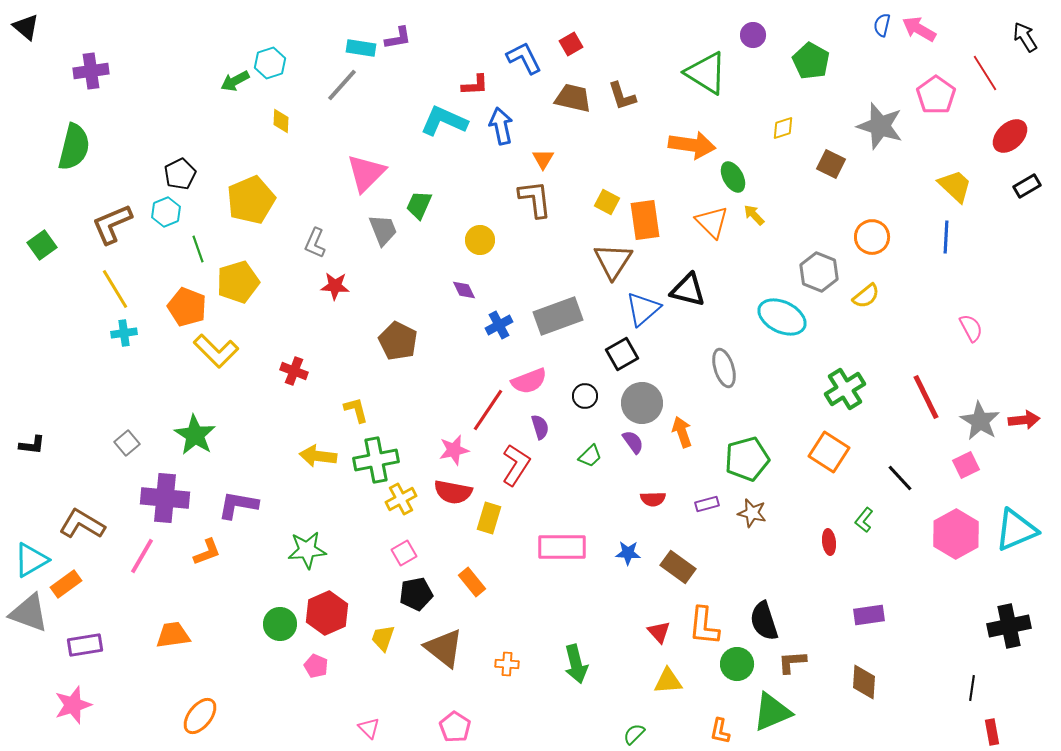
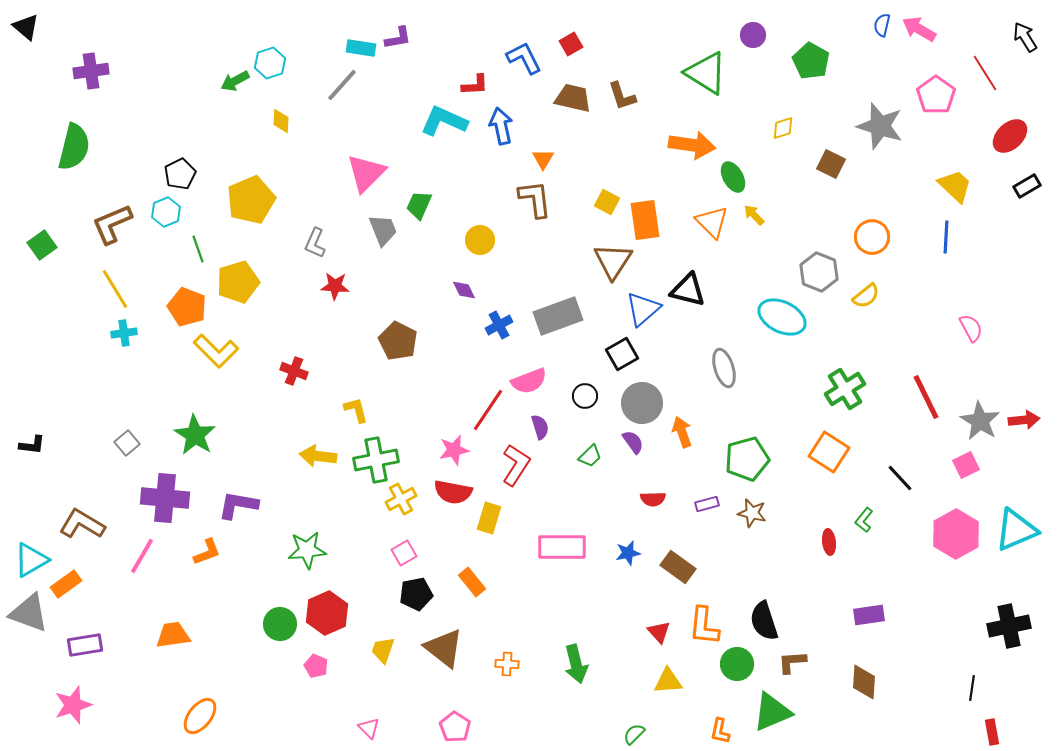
blue star at (628, 553): rotated 15 degrees counterclockwise
yellow trapezoid at (383, 638): moved 12 px down
